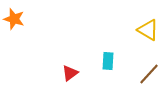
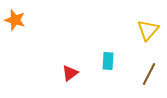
orange star: moved 1 px right, 1 px down
yellow triangle: rotated 40 degrees clockwise
brown line: rotated 15 degrees counterclockwise
